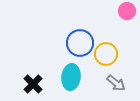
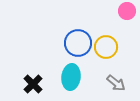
blue circle: moved 2 px left
yellow circle: moved 7 px up
